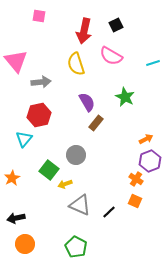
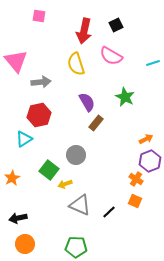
cyan triangle: rotated 18 degrees clockwise
black arrow: moved 2 px right
green pentagon: rotated 25 degrees counterclockwise
